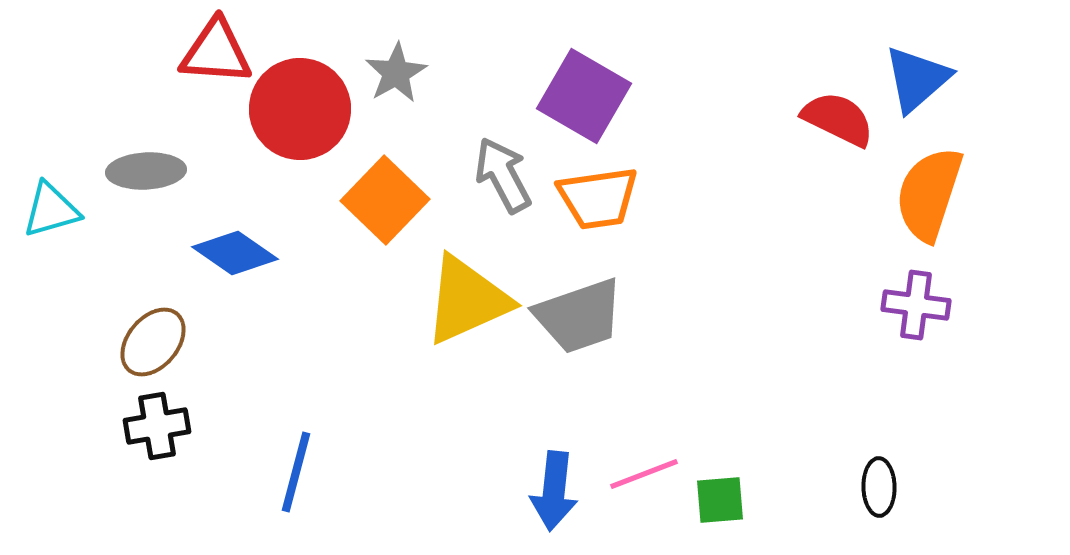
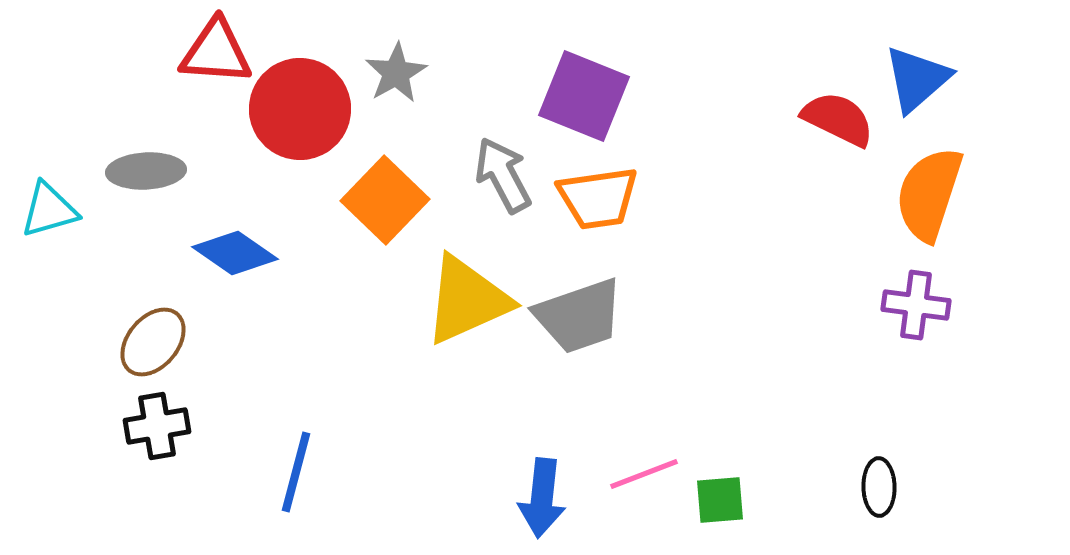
purple square: rotated 8 degrees counterclockwise
cyan triangle: moved 2 px left
blue arrow: moved 12 px left, 7 px down
